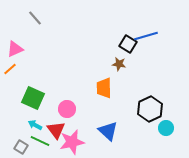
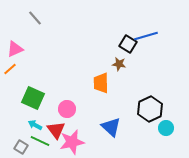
orange trapezoid: moved 3 px left, 5 px up
blue triangle: moved 3 px right, 4 px up
